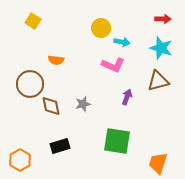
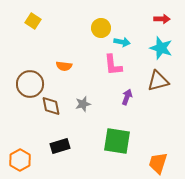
red arrow: moved 1 px left
orange semicircle: moved 8 px right, 6 px down
pink L-shape: rotated 60 degrees clockwise
